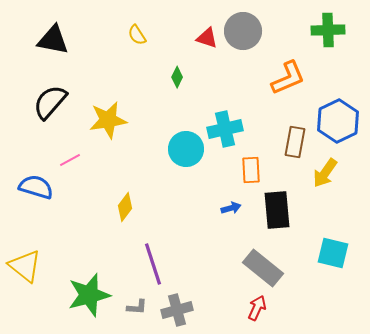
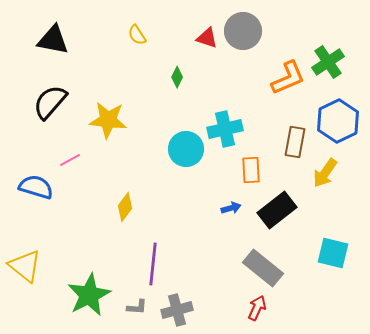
green cross: moved 32 px down; rotated 32 degrees counterclockwise
yellow star: rotated 15 degrees clockwise
black rectangle: rotated 57 degrees clockwise
purple line: rotated 24 degrees clockwise
green star: rotated 12 degrees counterclockwise
